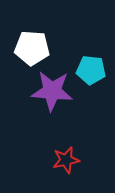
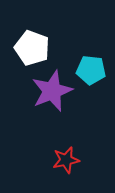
white pentagon: rotated 16 degrees clockwise
purple star: rotated 27 degrees counterclockwise
